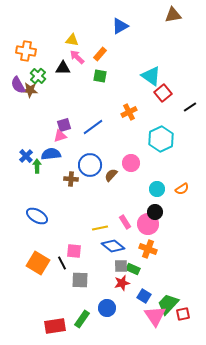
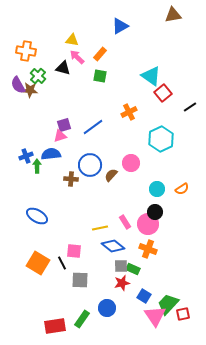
black triangle at (63, 68): rotated 14 degrees clockwise
blue cross at (26, 156): rotated 24 degrees clockwise
